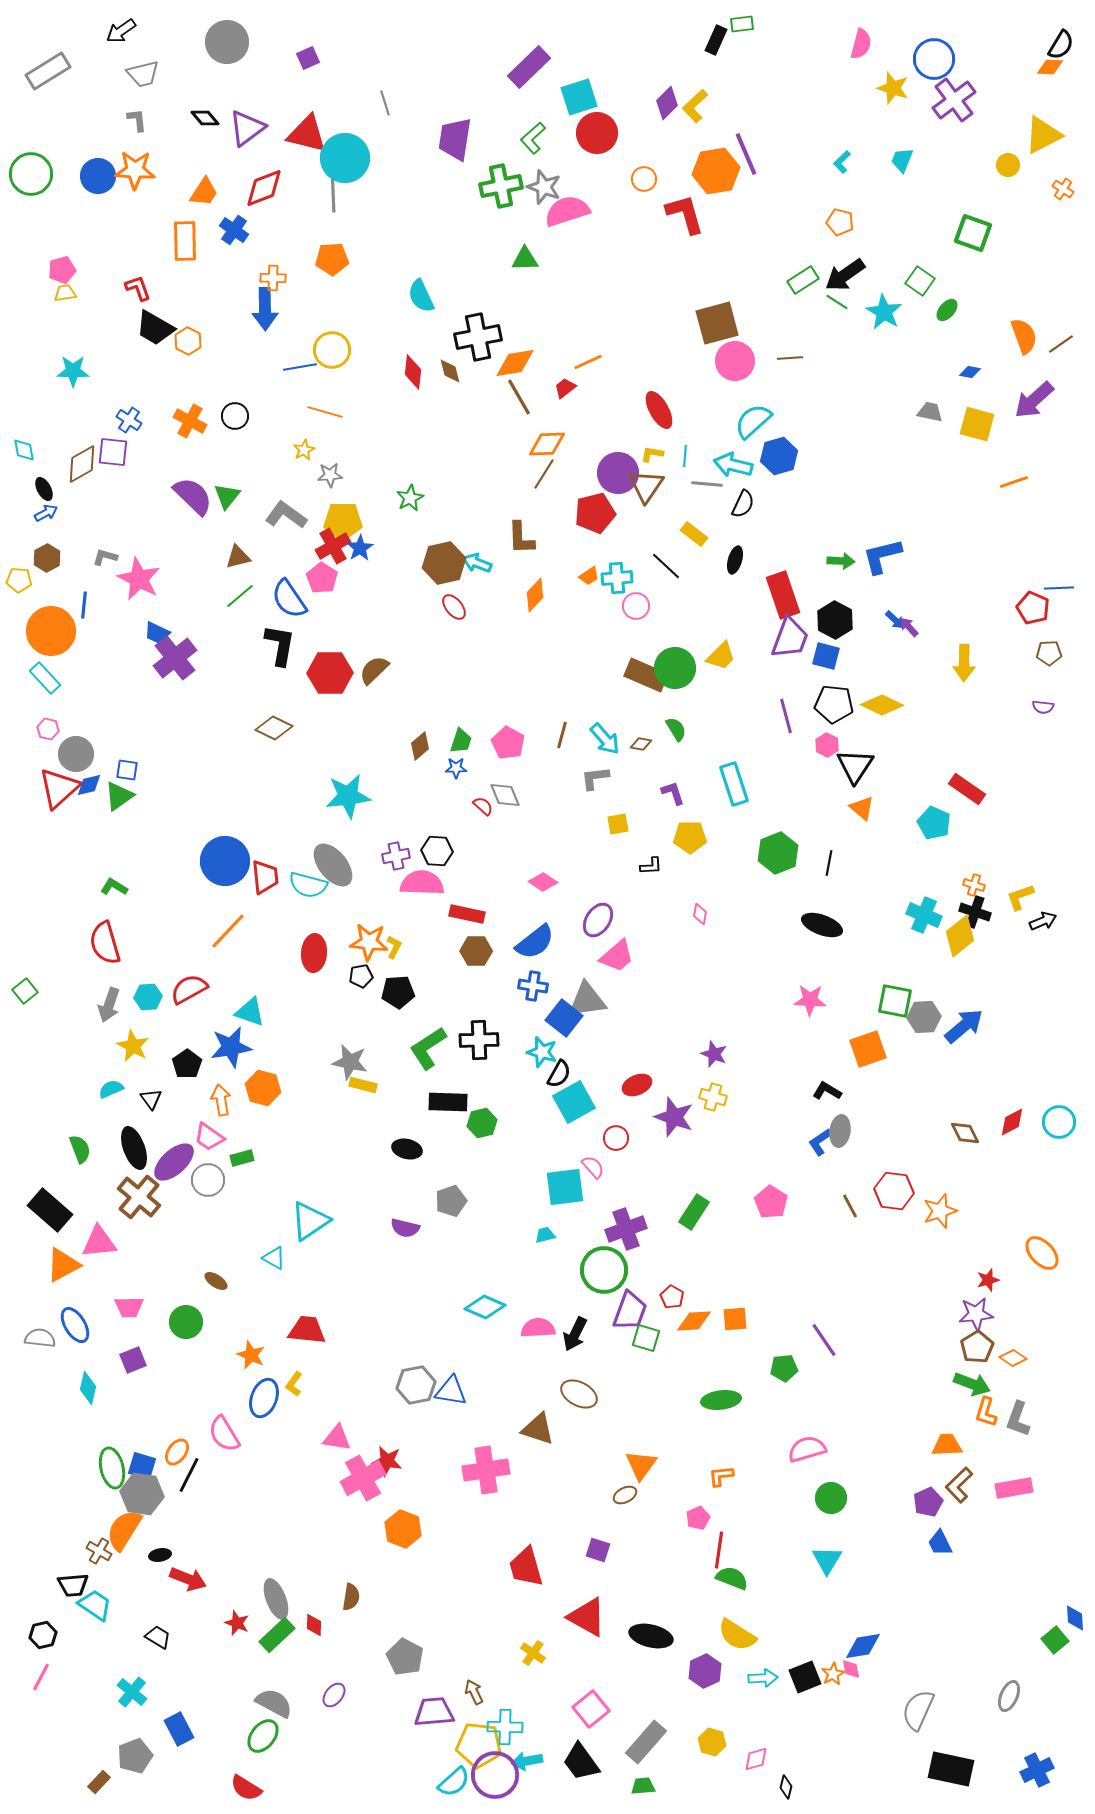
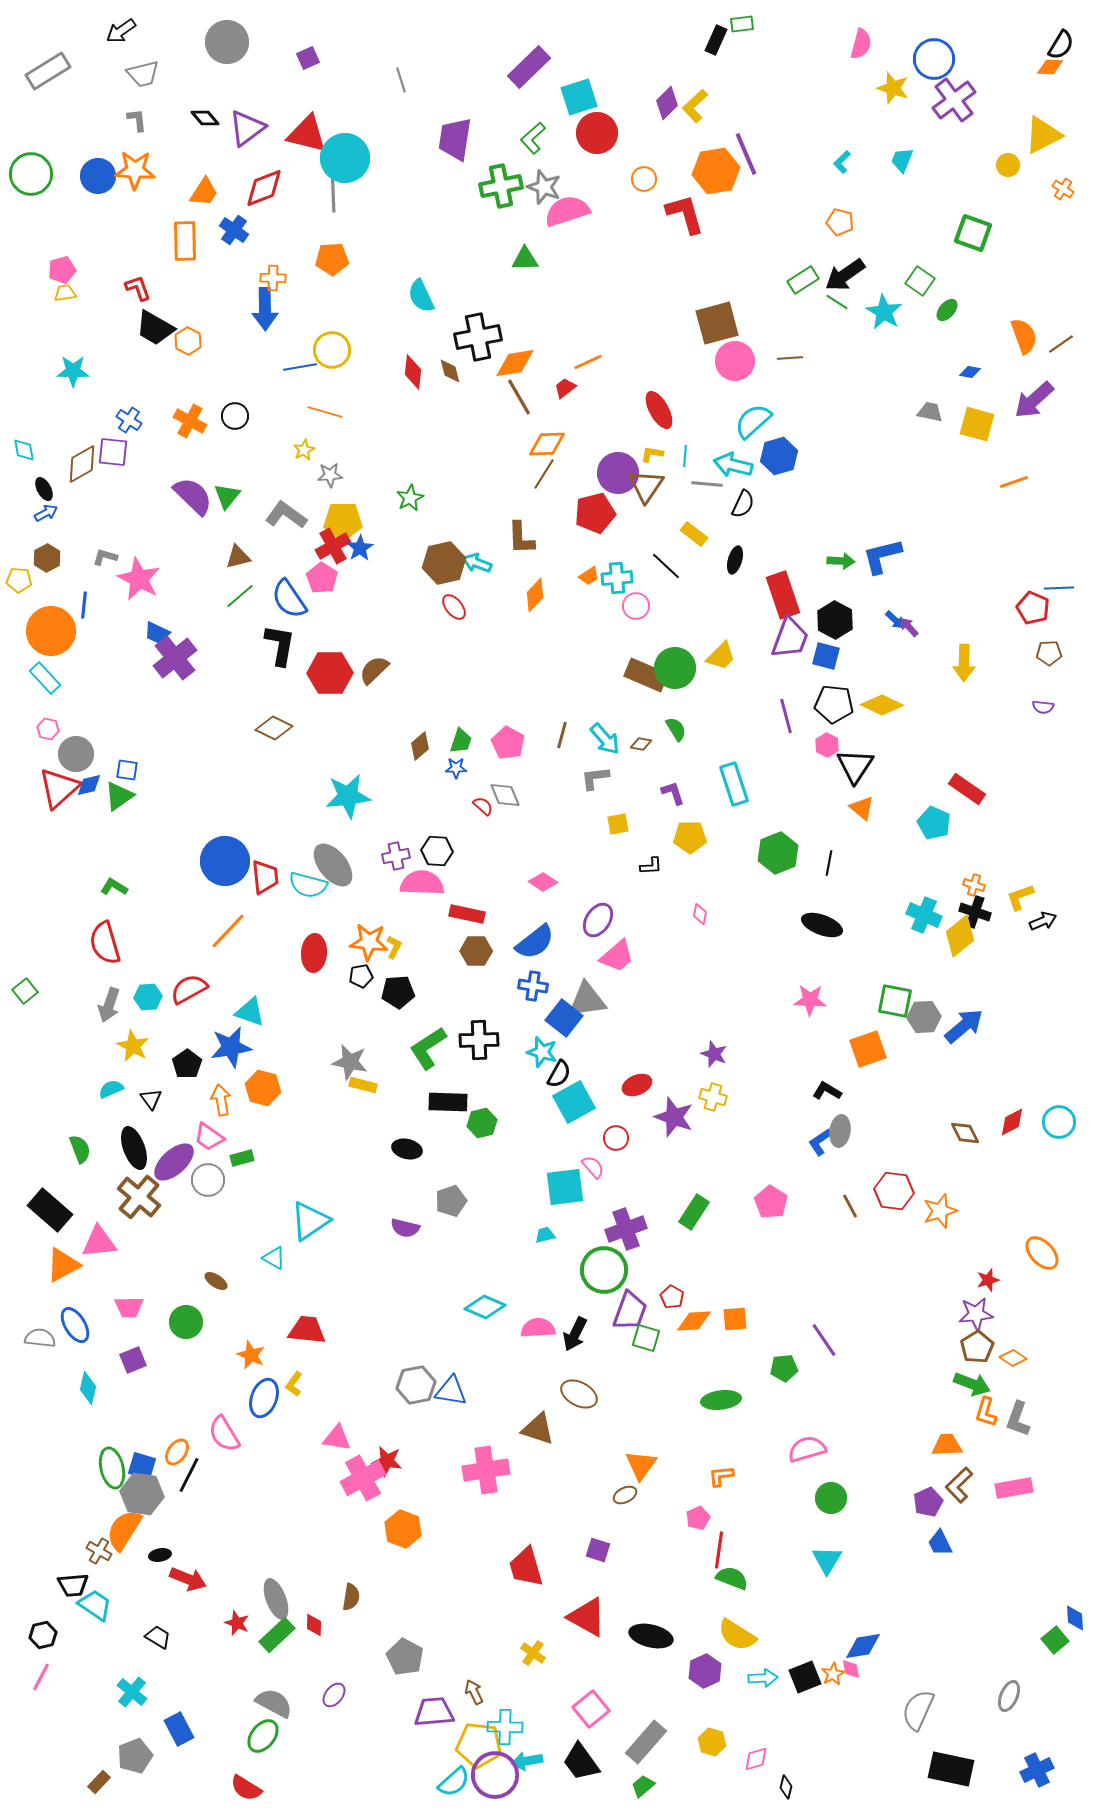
gray line at (385, 103): moved 16 px right, 23 px up
green trapezoid at (643, 1786): rotated 35 degrees counterclockwise
